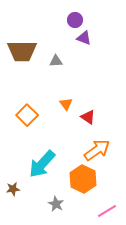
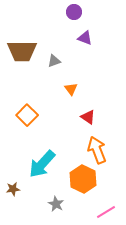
purple circle: moved 1 px left, 8 px up
purple triangle: moved 1 px right
gray triangle: moved 2 px left; rotated 16 degrees counterclockwise
orange triangle: moved 5 px right, 15 px up
orange arrow: rotated 76 degrees counterclockwise
pink line: moved 1 px left, 1 px down
